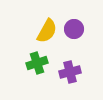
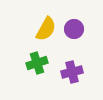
yellow semicircle: moved 1 px left, 2 px up
purple cross: moved 2 px right
